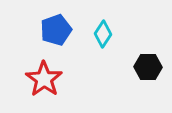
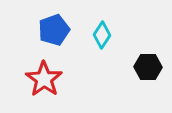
blue pentagon: moved 2 px left
cyan diamond: moved 1 px left, 1 px down
